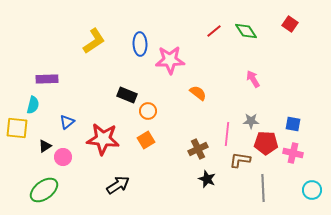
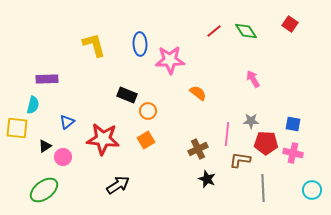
yellow L-shape: moved 4 px down; rotated 72 degrees counterclockwise
